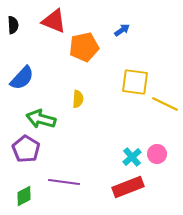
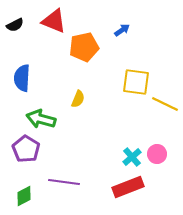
black semicircle: moved 2 px right; rotated 66 degrees clockwise
blue semicircle: rotated 140 degrees clockwise
yellow square: moved 1 px right
yellow semicircle: rotated 18 degrees clockwise
